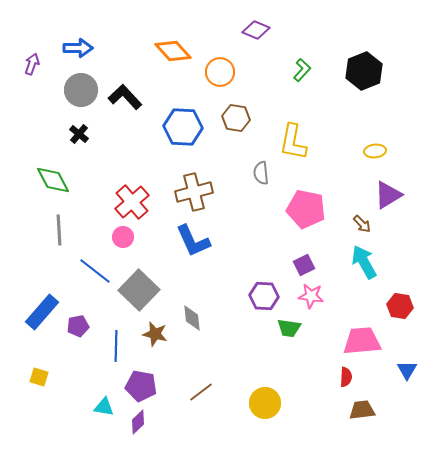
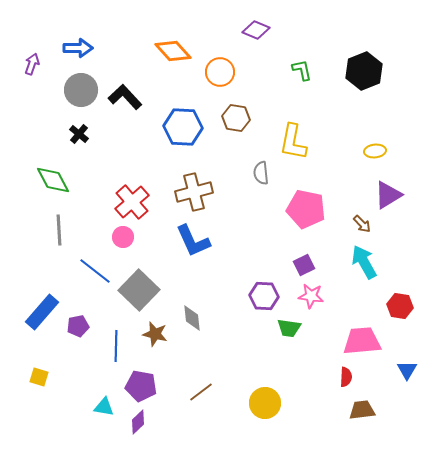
green L-shape at (302, 70): rotated 55 degrees counterclockwise
